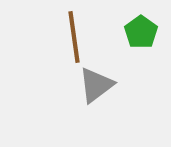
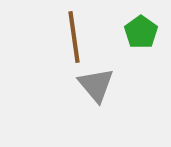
gray triangle: rotated 33 degrees counterclockwise
